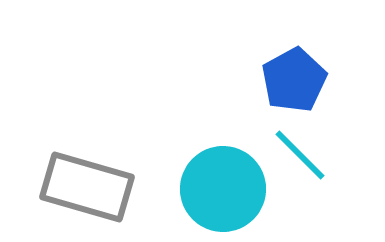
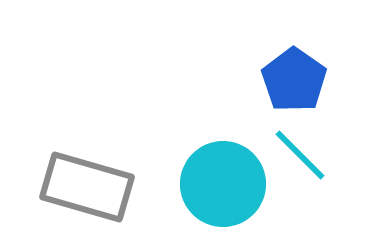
blue pentagon: rotated 8 degrees counterclockwise
cyan circle: moved 5 px up
